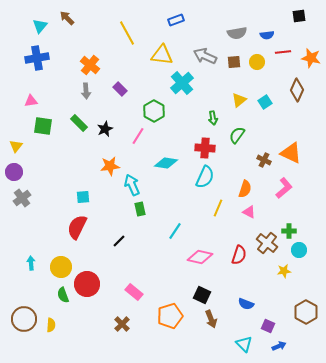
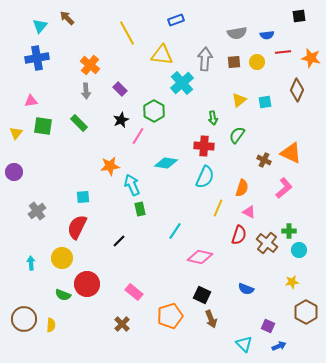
gray arrow at (205, 56): moved 3 px down; rotated 70 degrees clockwise
cyan square at (265, 102): rotated 24 degrees clockwise
black star at (105, 129): moved 16 px right, 9 px up
yellow triangle at (16, 146): moved 13 px up
red cross at (205, 148): moved 1 px left, 2 px up
orange semicircle at (245, 189): moved 3 px left, 1 px up
gray cross at (22, 198): moved 15 px right, 13 px down
red semicircle at (239, 255): moved 20 px up
yellow circle at (61, 267): moved 1 px right, 9 px up
yellow star at (284, 271): moved 8 px right, 11 px down
green semicircle at (63, 295): rotated 49 degrees counterclockwise
blue semicircle at (246, 304): moved 15 px up
